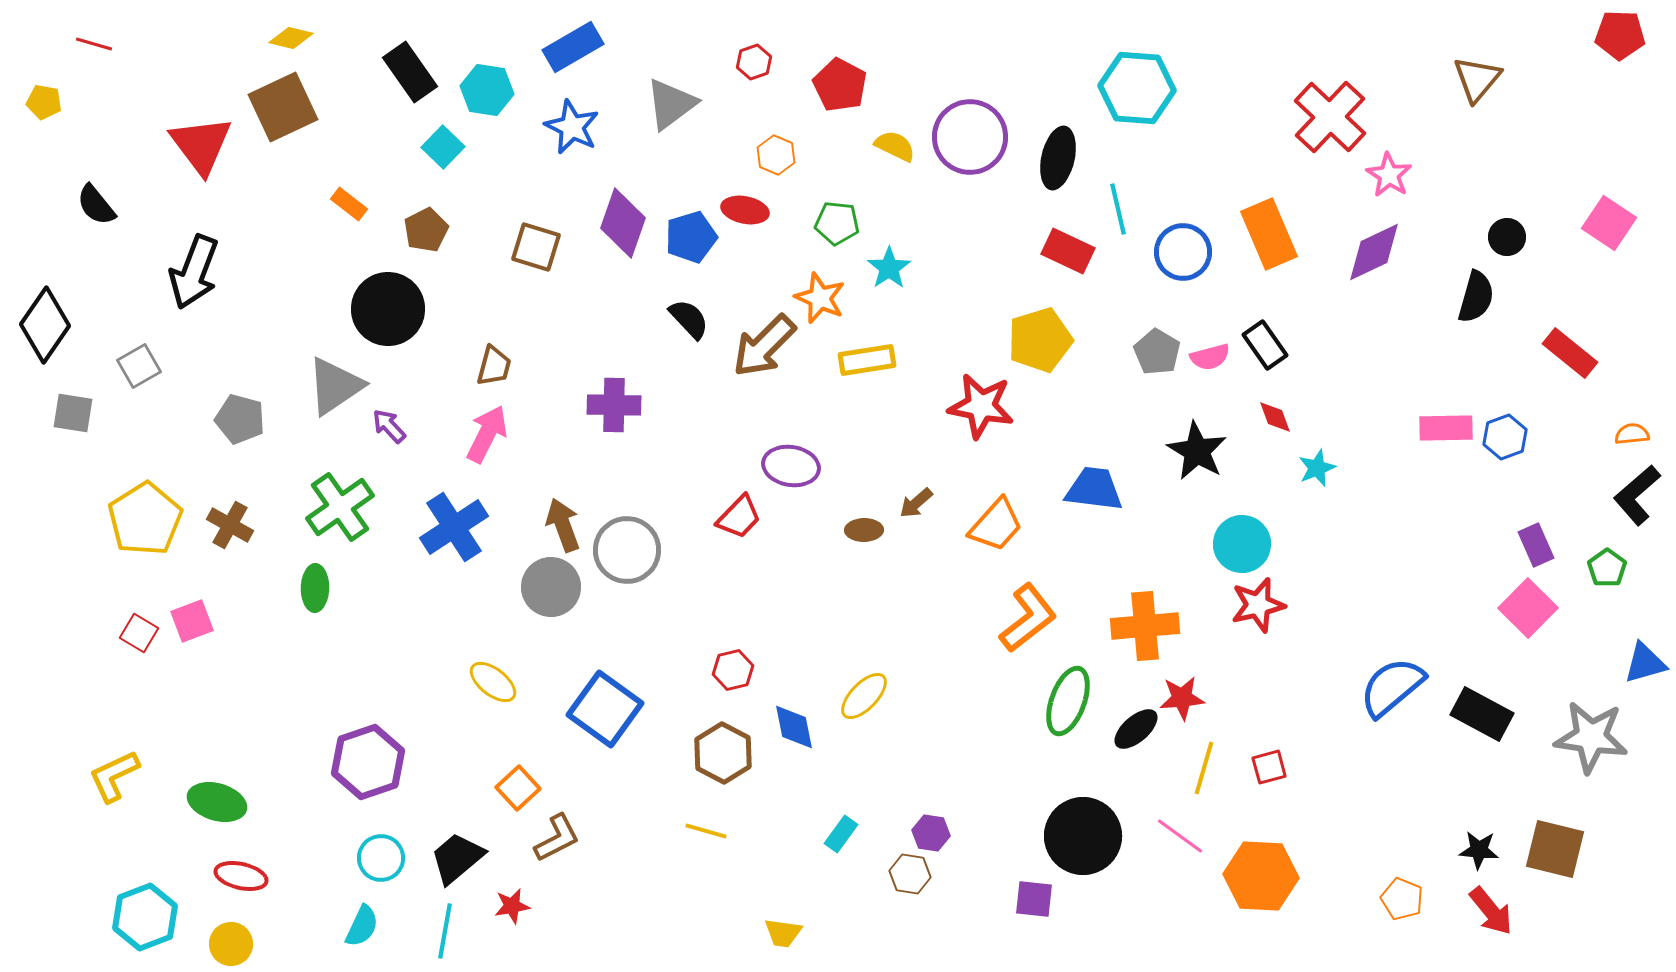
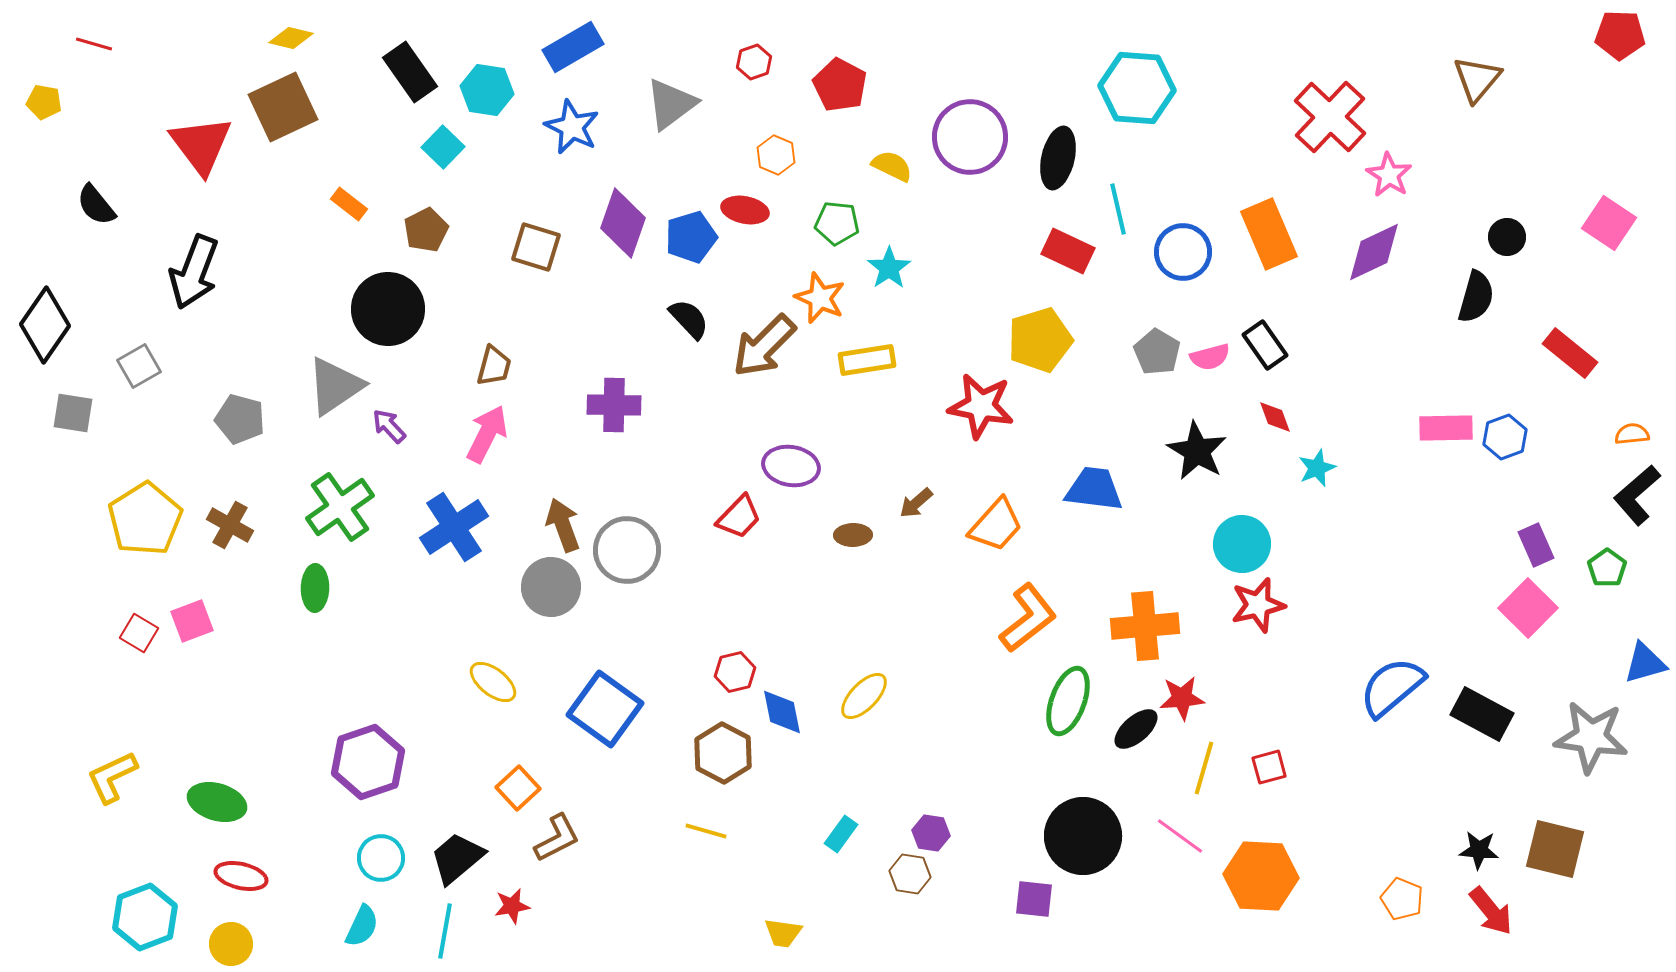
yellow semicircle at (895, 146): moved 3 px left, 20 px down
brown ellipse at (864, 530): moved 11 px left, 5 px down
red hexagon at (733, 670): moved 2 px right, 2 px down
blue diamond at (794, 727): moved 12 px left, 15 px up
yellow L-shape at (114, 776): moved 2 px left, 1 px down
